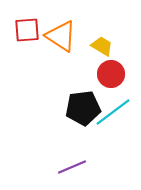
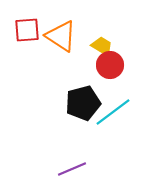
red circle: moved 1 px left, 9 px up
black pentagon: moved 5 px up; rotated 8 degrees counterclockwise
purple line: moved 2 px down
